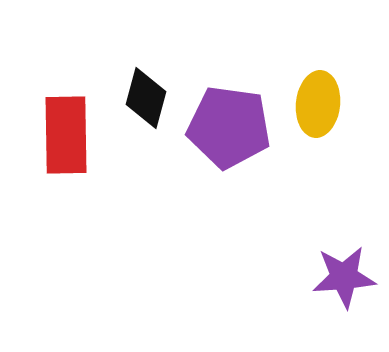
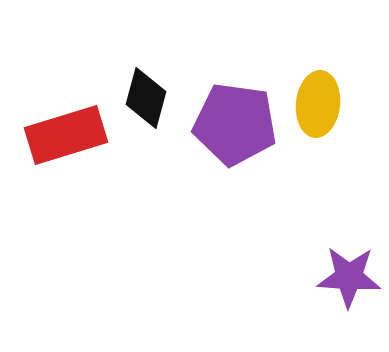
purple pentagon: moved 6 px right, 3 px up
red rectangle: rotated 74 degrees clockwise
purple star: moved 5 px right; rotated 8 degrees clockwise
